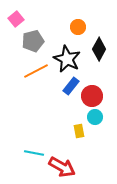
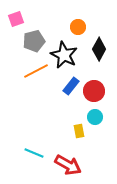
pink square: rotated 21 degrees clockwise
gray pentagon: moved 1 px right
black star: moved 3 px left, 4 px up
red circle: moved 2 px right, 5 px up
cyan line: rotated 12 degrees clockwise
red arrow: moved 6 px right, 2 px up
